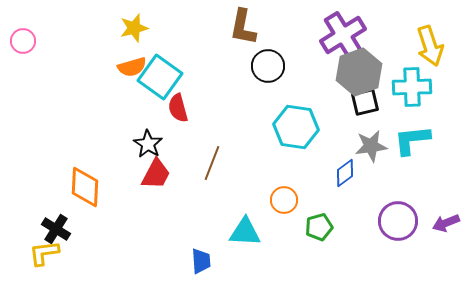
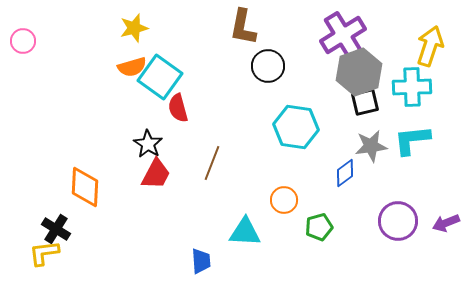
yellow arrow: rotated 144 degrees counterclockwise
